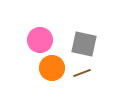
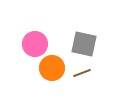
pink circle: moved 5 px left, 4 px down
